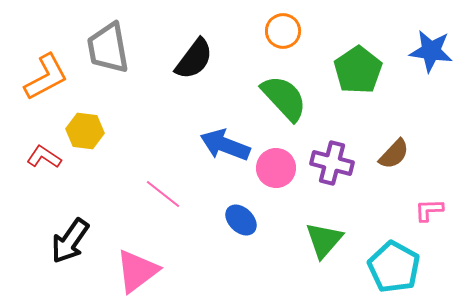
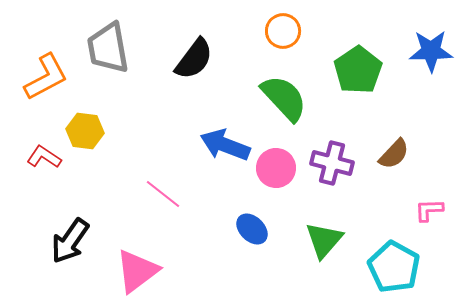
blue star: rotated 9 degrees counterclockwise
blue ellipse: moved 11 px right, 9 px down
